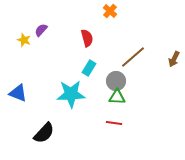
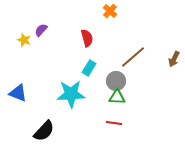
black semicircle: moved 2 px up
